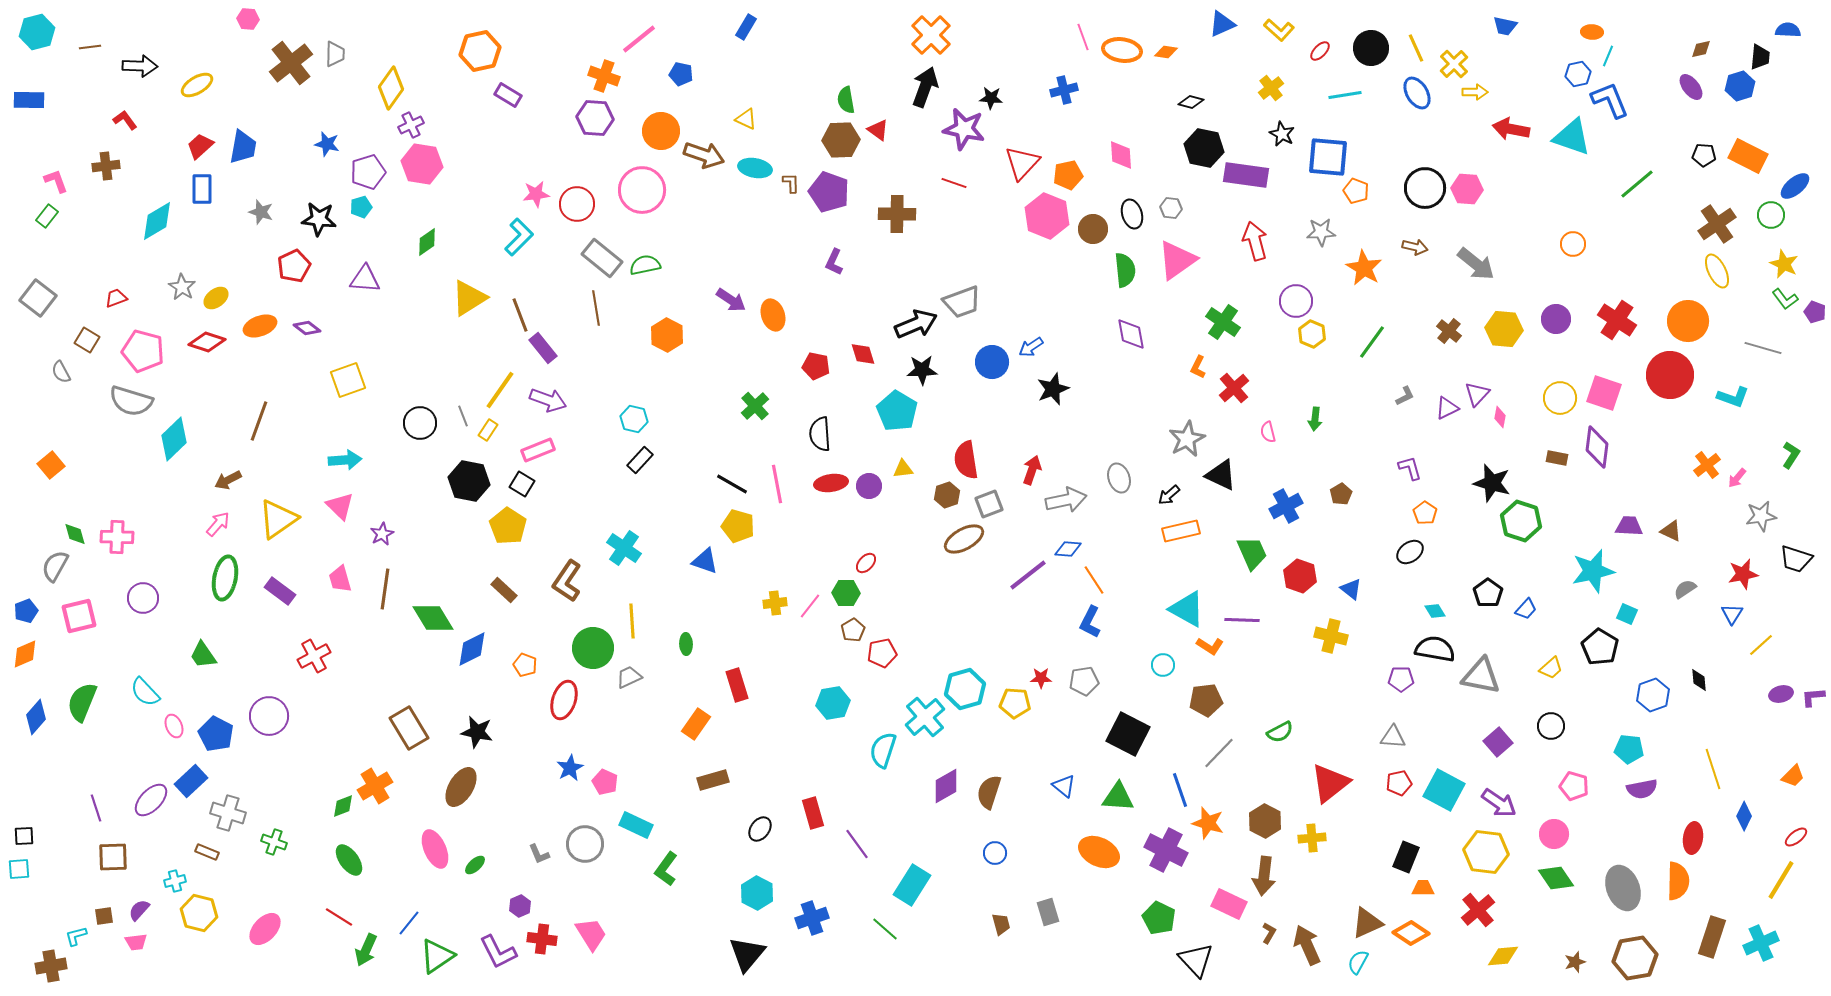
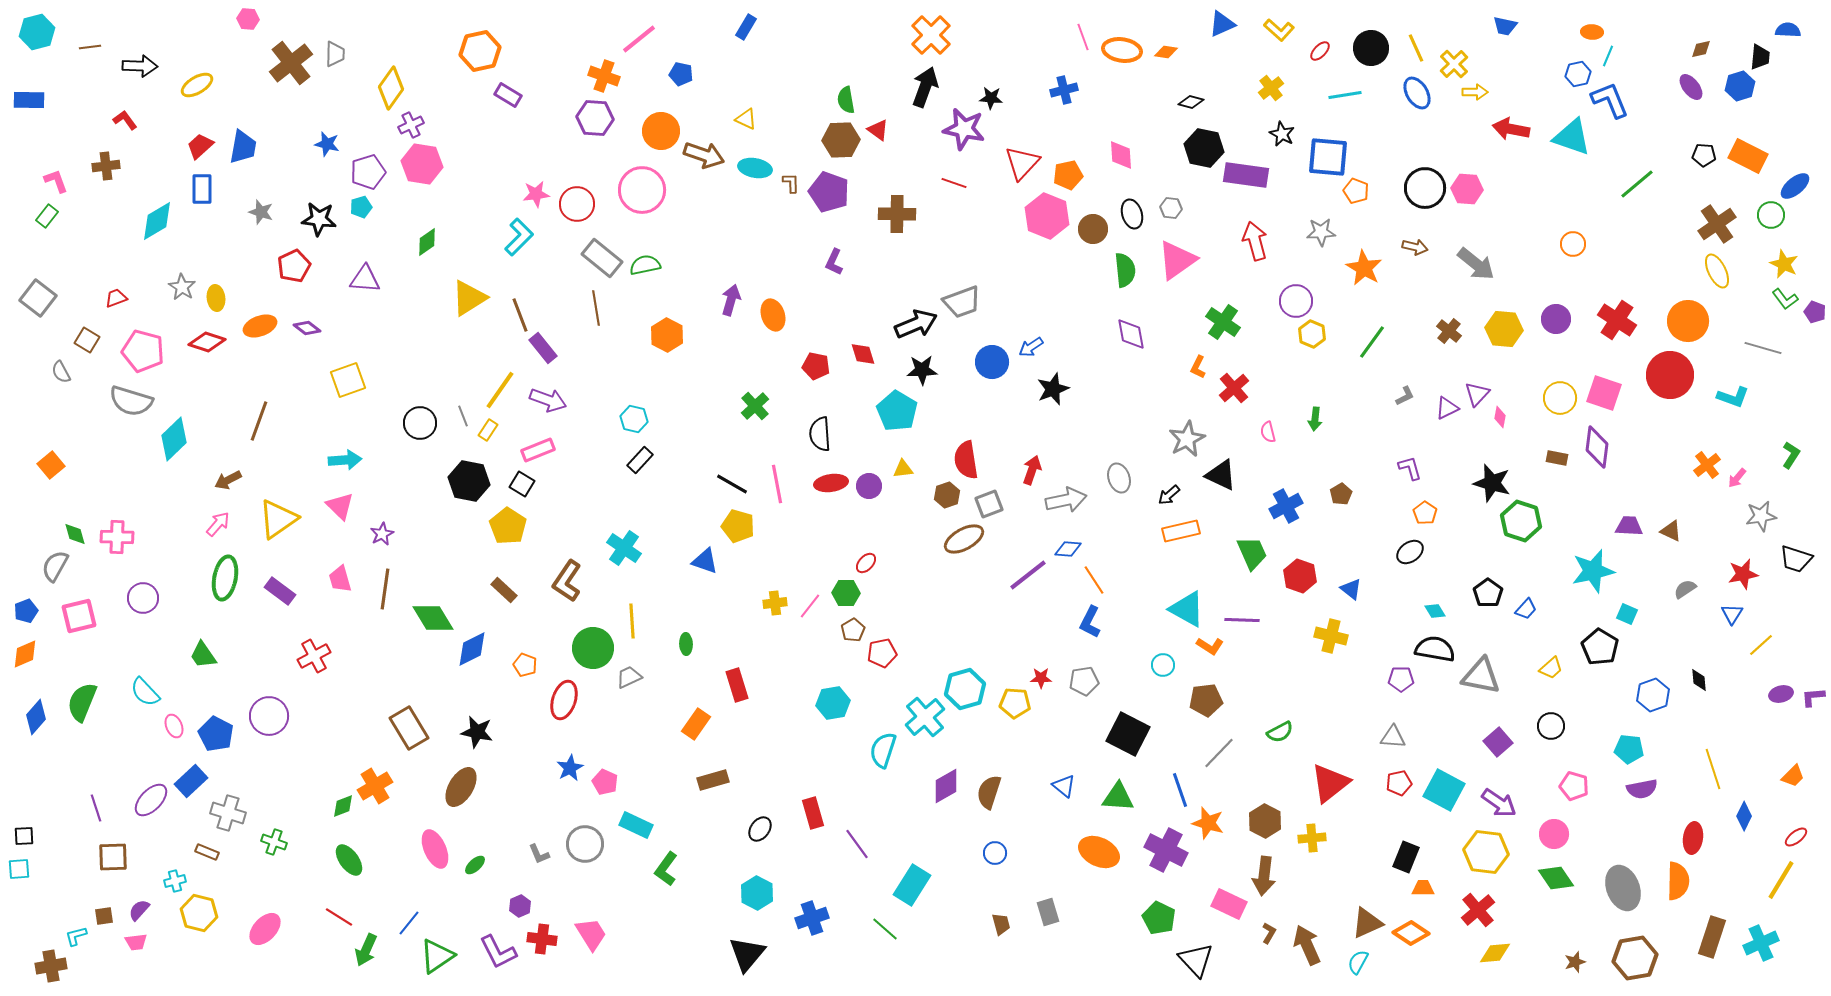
yellow ellipse at (216, 298): rotated 60 degrees counterclockwise
purple arrow at (731, 300): rotated 108 degrees counterclockwise
yellow diamond at (1503, 956): moved 8 px left, 3 px up
